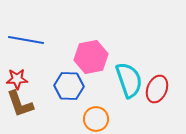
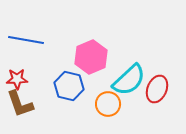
pink hexagon: rotated 12 degrees counterclockwise
cyan semicircle: rotated 66 degrees clockwise
blue hexagon: rotated 12 degrees clockwise
orange circle: moved 12 px right, 15 px up
